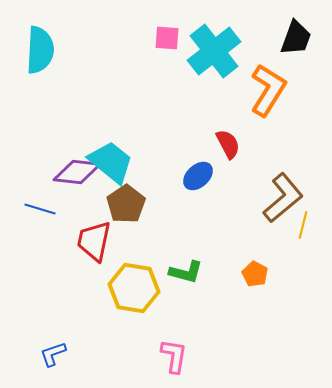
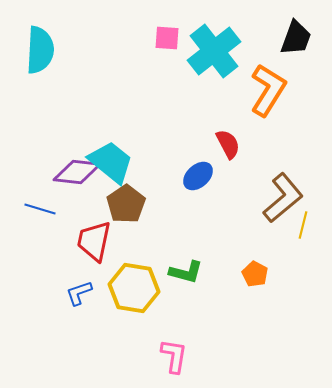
blue L-shape: moved 26 px right, 61 px up
